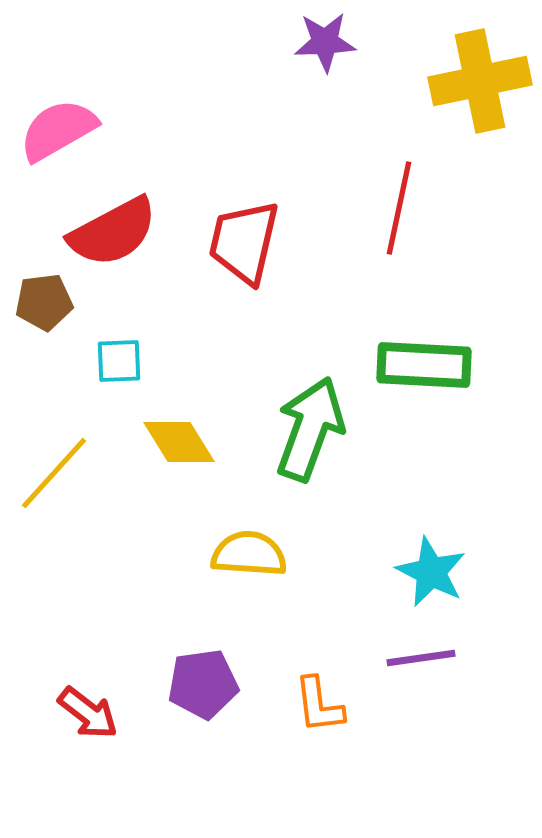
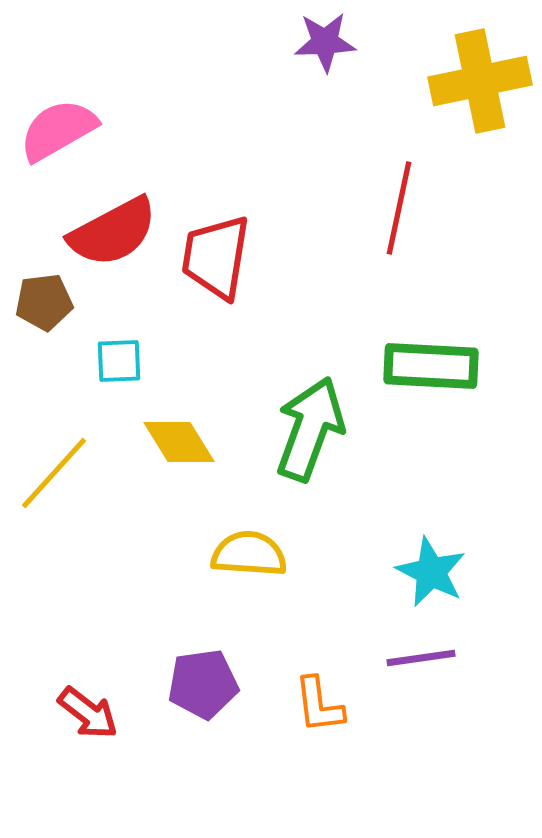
red trapezoid: moved 28 px left, 15 px down; rotated 4 degrees counterclockwise
green rectangle: moved 7 px right, 1 px down
